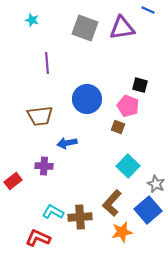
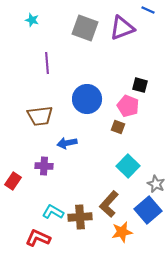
purple triangle: rotated 12 degrees counterclockwise
red rectangle: rotated 18 degrees counterclockwise
brown L-shape: moved 3 px left, 1 px down
